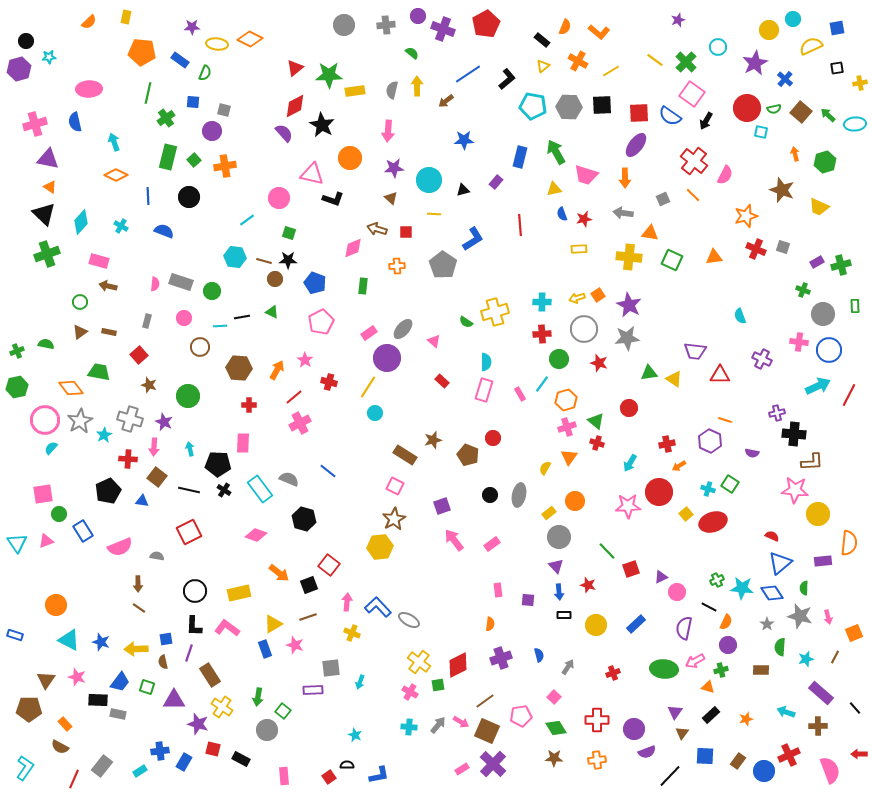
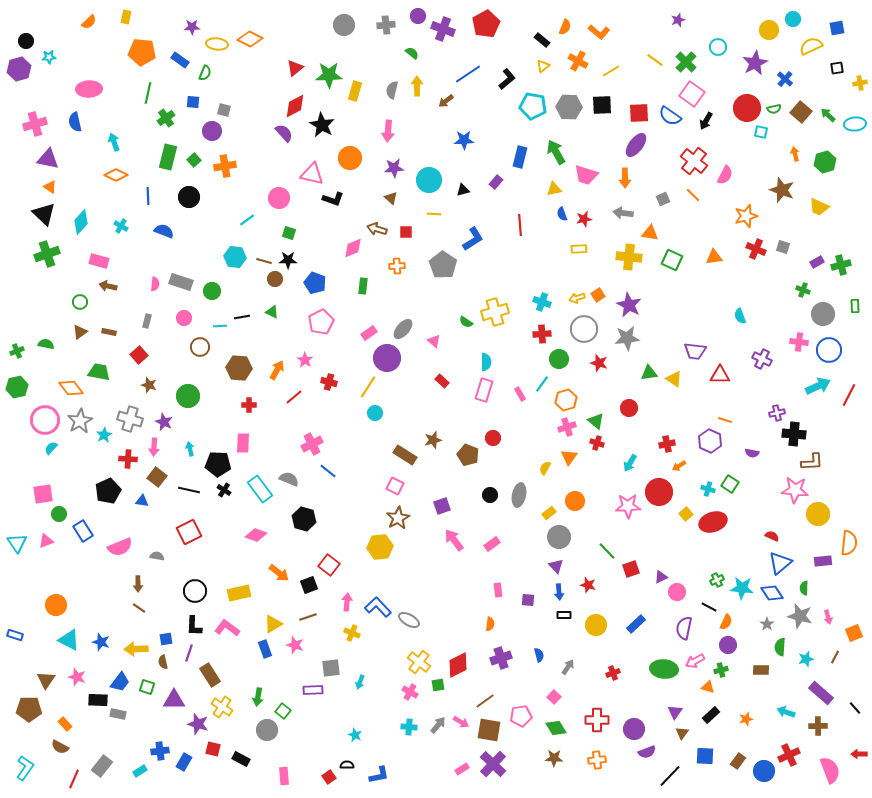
yellow rectangle at (355, 91): rotated 66 degrees counterclockwise
cyan cross at (542, 302): rotated 18 degrees clockwise
pink cross at (300, 423): moved 12 px right, 21 px down
brown star at (394, 519): moved 4 px right, 1 px up
brown square at (487, 731): moved 2 px right, 1 px up; rotated 15 degrees counterclockwise
